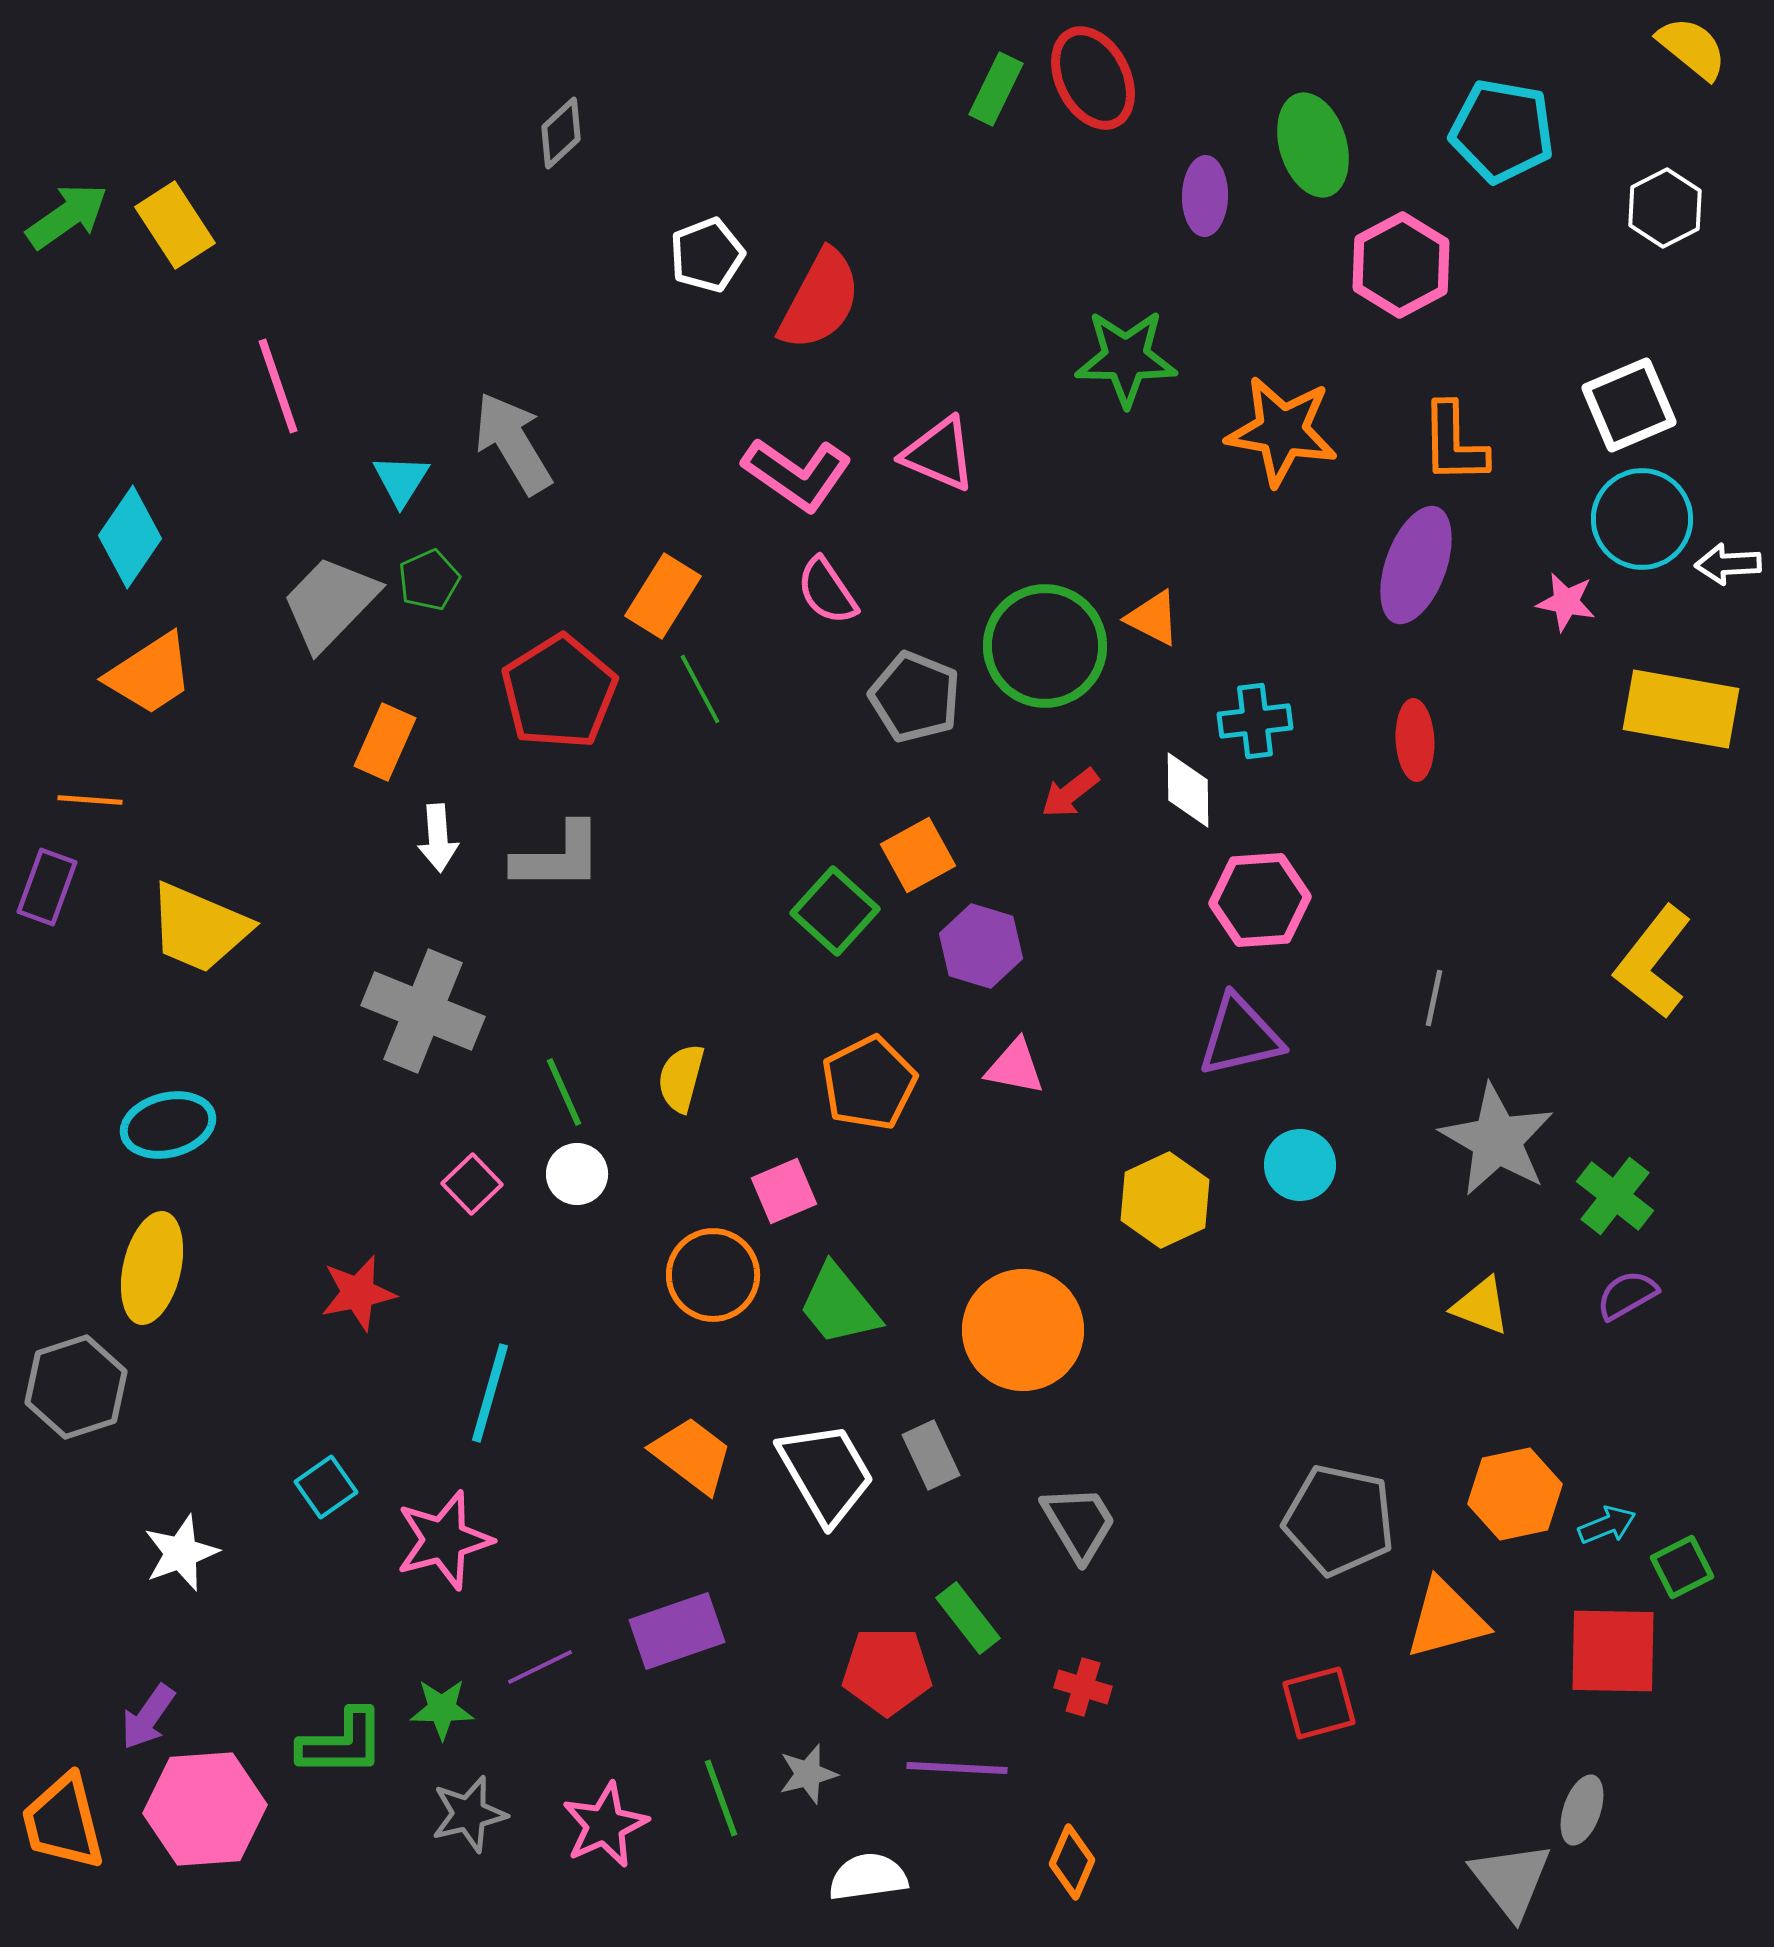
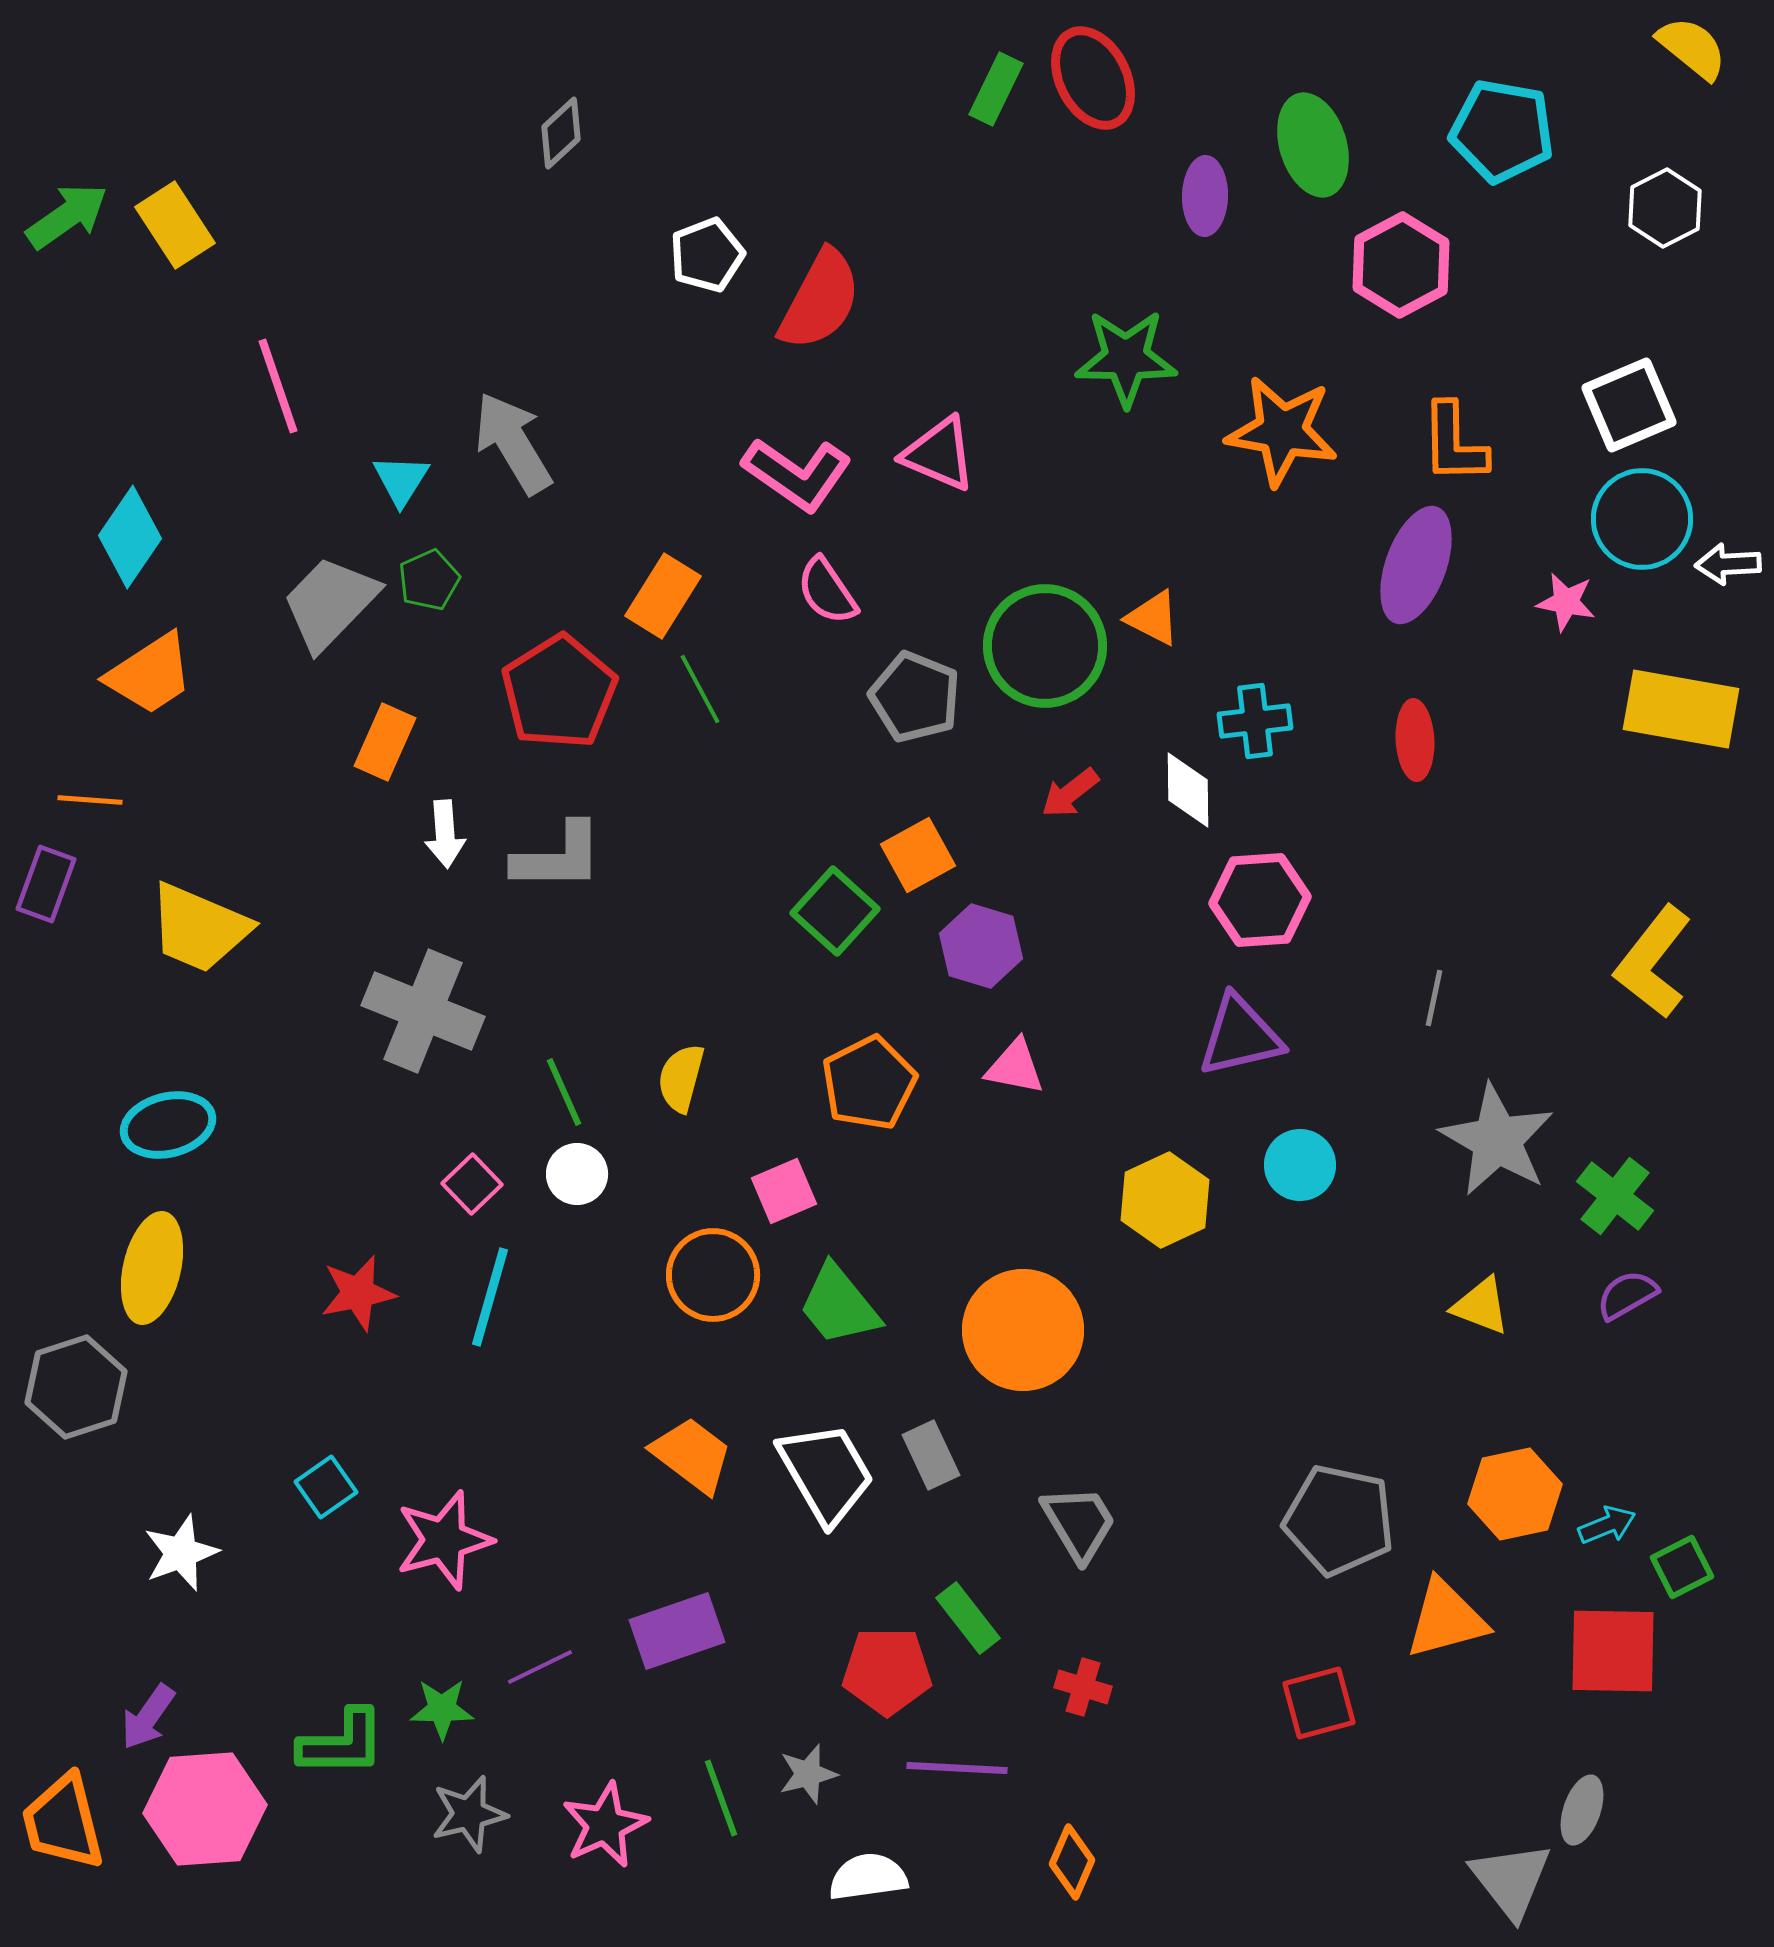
white arrow at (438, 838): moved 7 px right, 4 px up
purple rectangle at (47, 887): moved 1 px left, 3 px up
cyan line at (490, 1393): moved 96 px up
